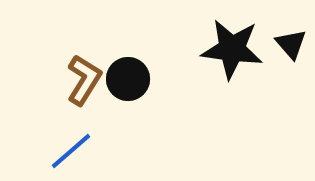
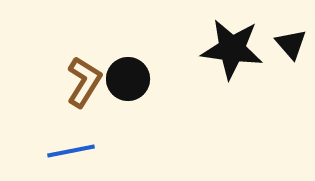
brown L-shape: moved 2 px down
blue line: rotated 30 degrees clockwise
